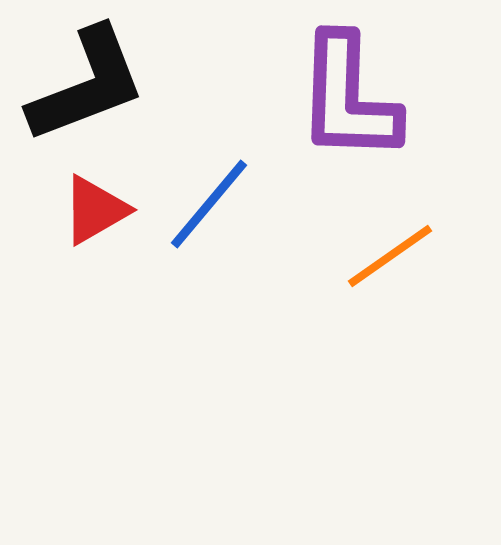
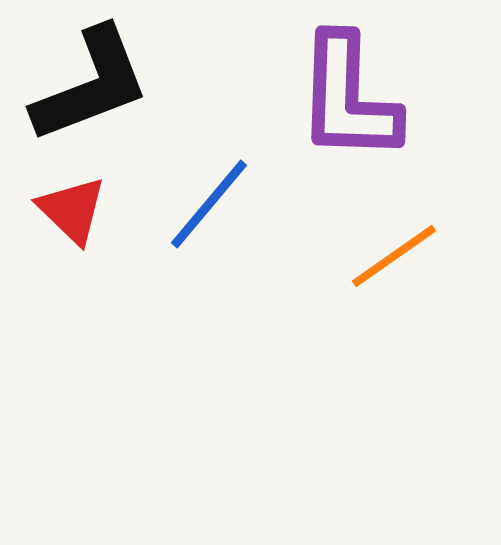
black L-shape: moved 4 px right
red triangle: moved 23 px left; rotated 46 degrees counterclockwise
orange line: moved 4 px right
